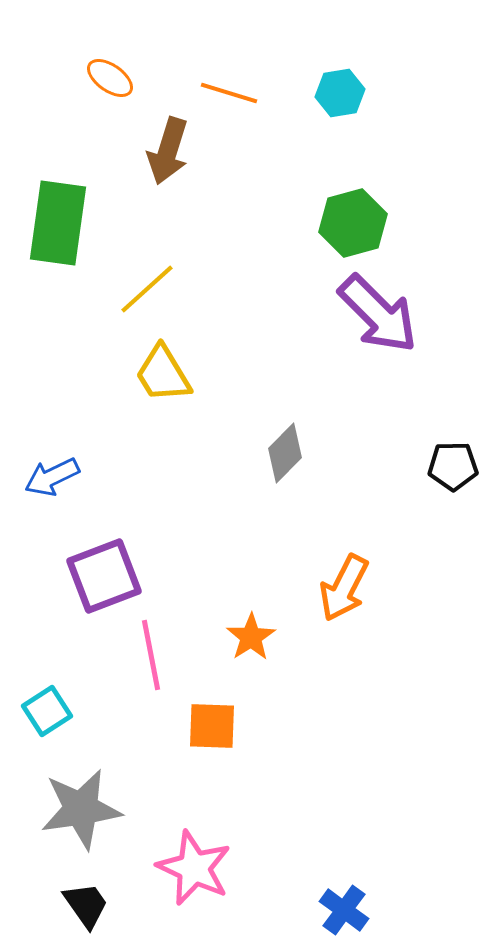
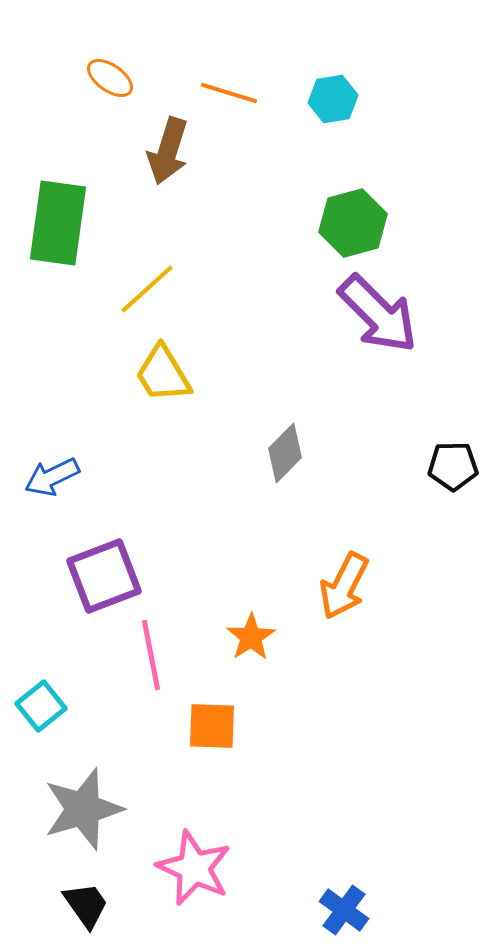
cyan hexagon: moved 7 px left, 6 px down
orange arrow: moved 2 px up
cyan square: moved 6 px left, 5 px up; rotated 6 degrees counterclockwise
gray star: moved 2 px right; rotated 8 degrees counterclockwise
